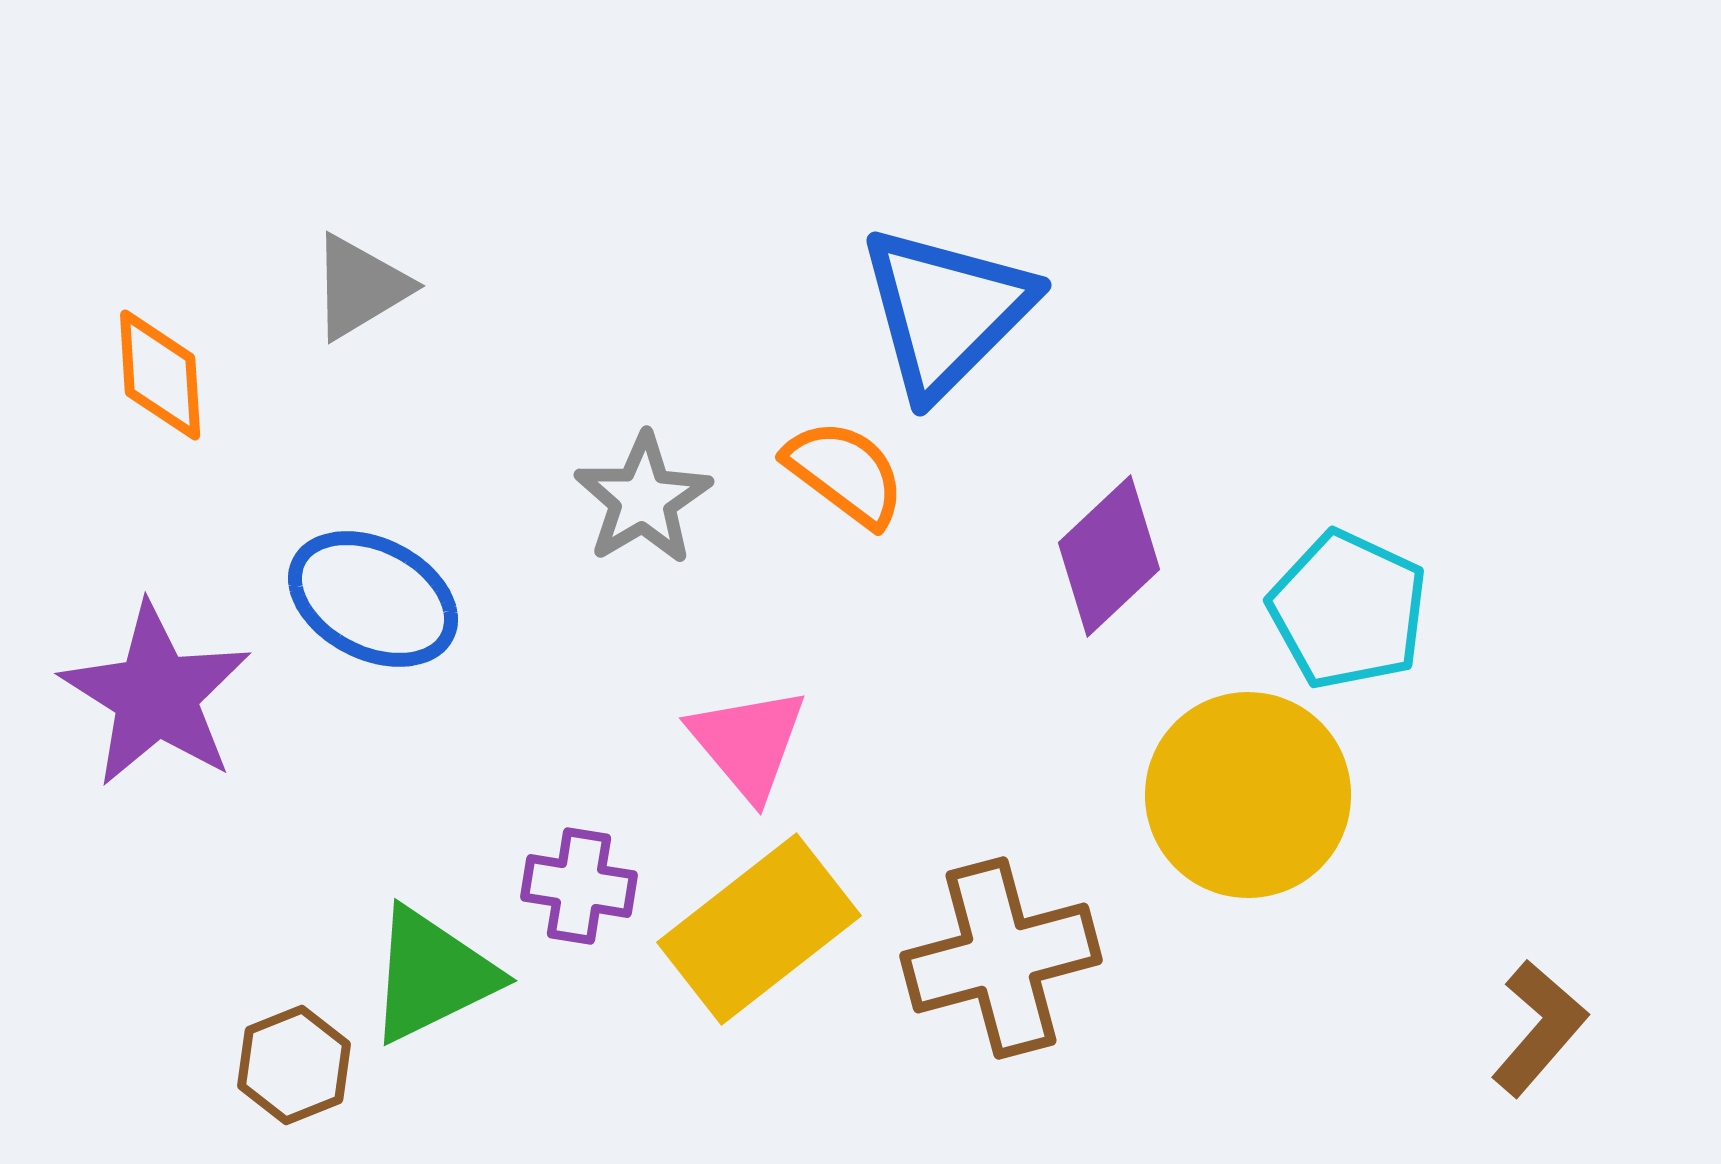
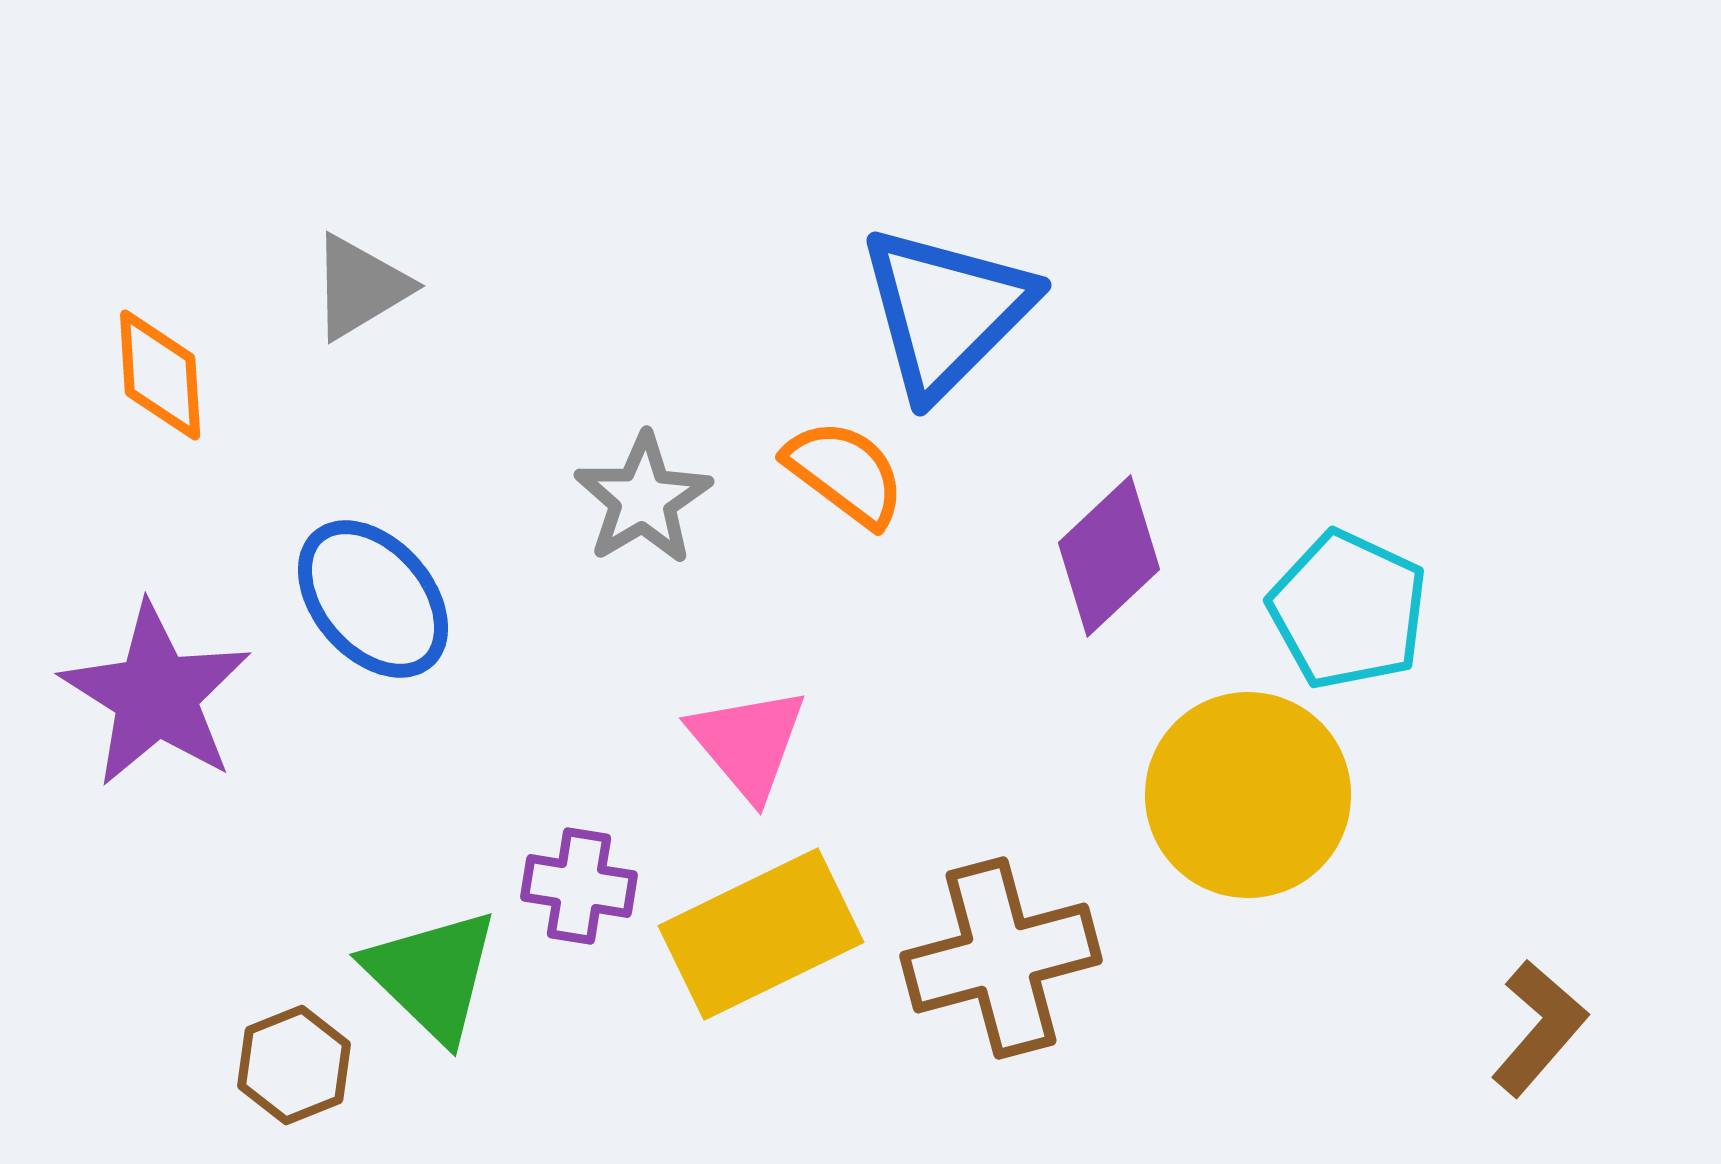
blue ellipse: rotated 22 degrees clockwise
yellow rectangle: moved 2 px right, 5 px down; rotated 12 degrees clockwise
green triangle: rotated 50 degrees counterclockwise
